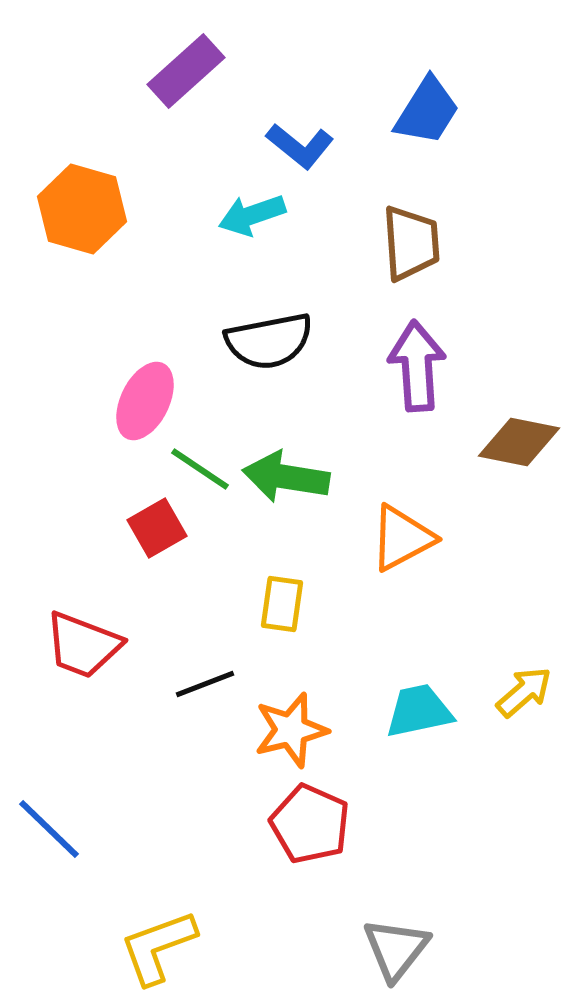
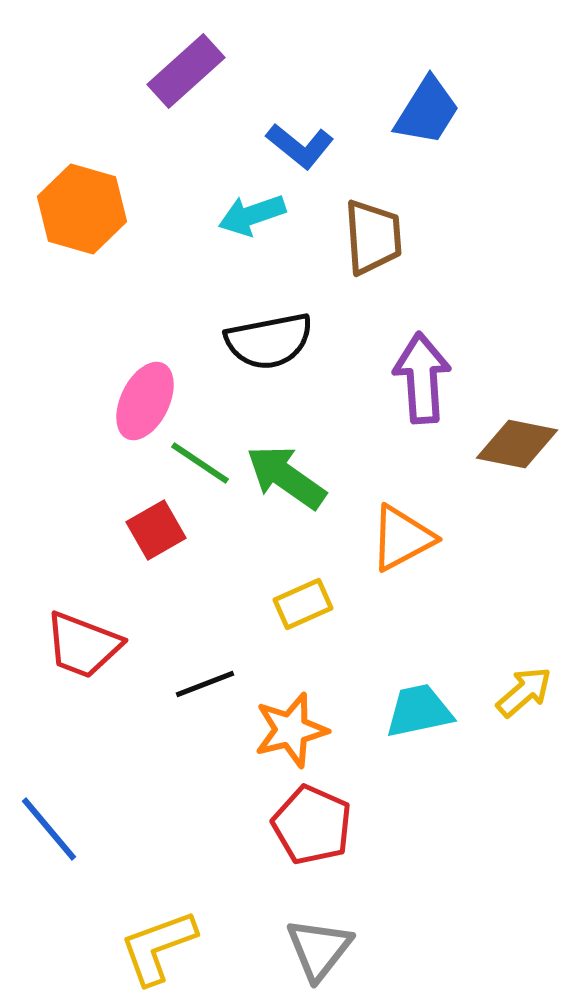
brown trapezoid: moved 38 px left, 6 px up
purple arrow: moved 5 px right, 12 px down
brown diamond: moved 2 px left, 2 px down
green line: moved 6 px up
green arrow: rotated 26 degrees clockwise
red square: moved 1 px left, 2 px down
yellow rectangle: moved 21 px right; rotated 58 degrees clockwise
red pentagon: moved 2 px right, 1 px down
blue line: rotated 6 degrees clockwise
gray triangle: moved 77 px left
